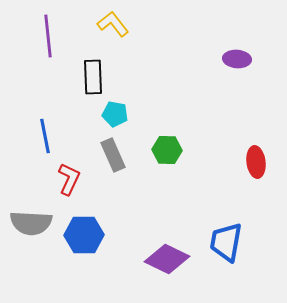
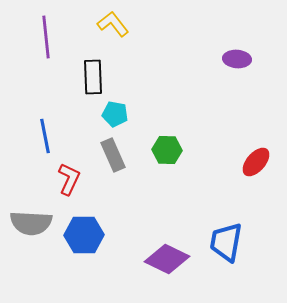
purple line: moved 2 px left, 1 px down
red ellipse: rotated 48 degrees clockwise
